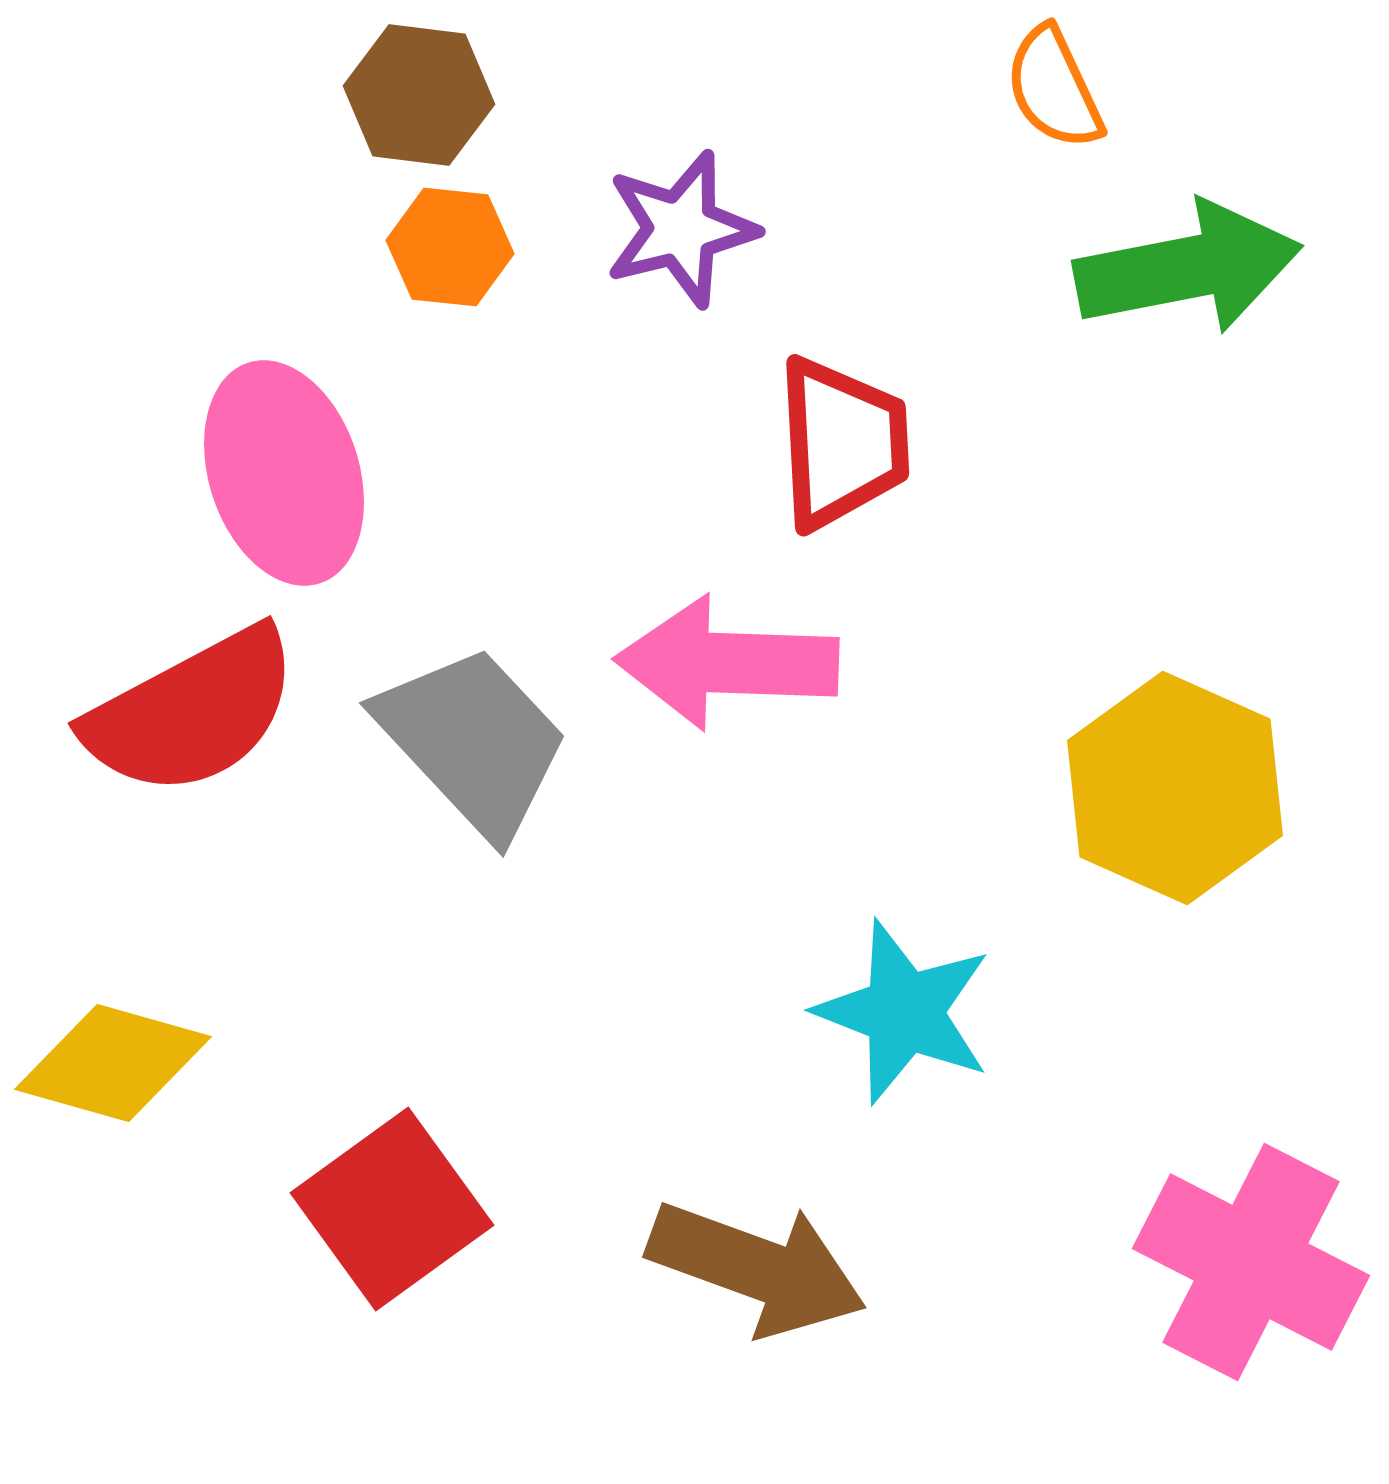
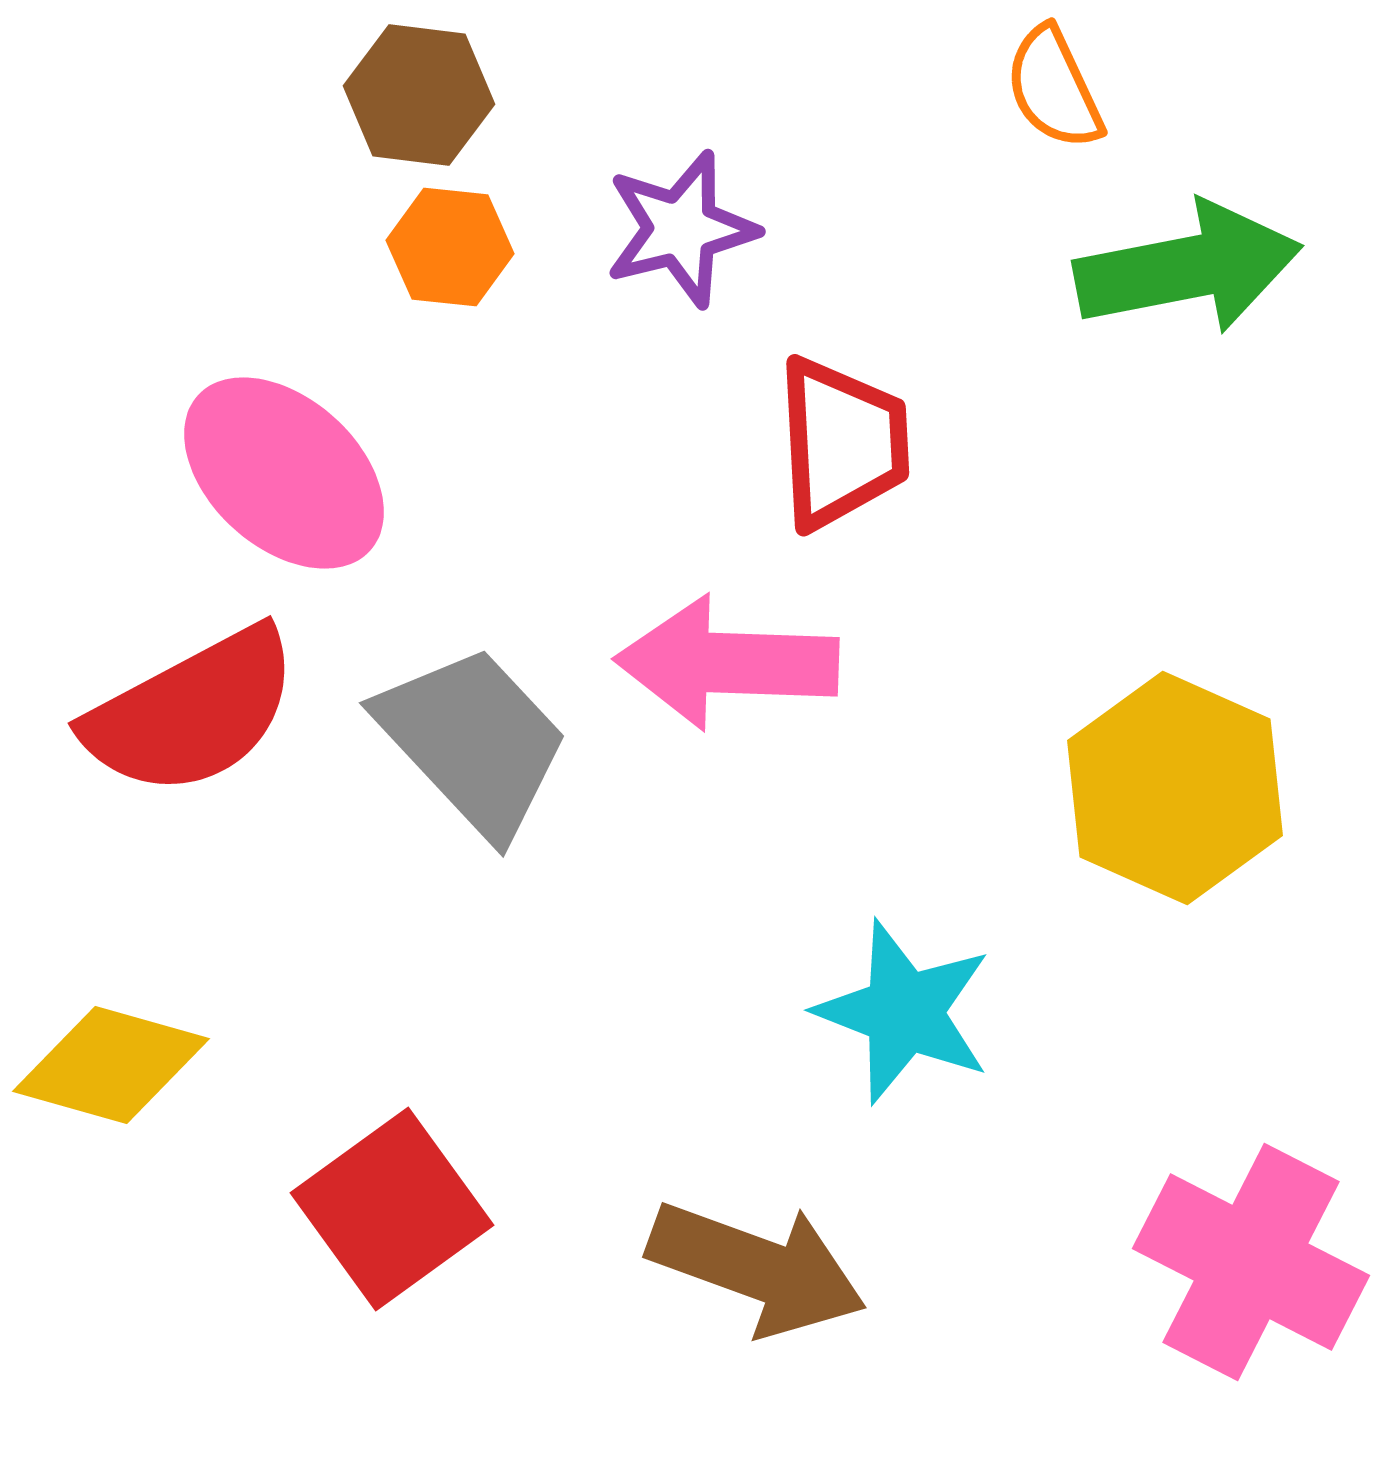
pink ellipse: rotated 30 degrees counterclockwise
yellow diamond: moved 2 px left, 2 px down
